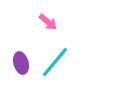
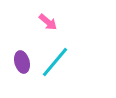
purple ellipse: moved 1 px right, 1 px up
